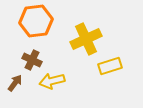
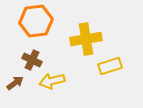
yellow cross: rotated 16 degrees clockwise
brown arrow: rotated 18 degrees clockwise
